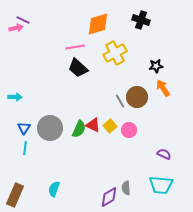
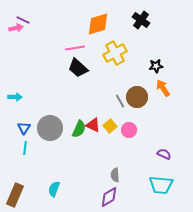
black cross: rotated 18 degrees clockwise
pink line: moved 1 px down
gray semicircle: moved 11 px left, 13 px up
